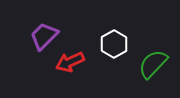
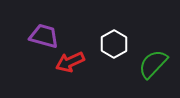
purple trapezoid: rotated 60 degrees clockwise
